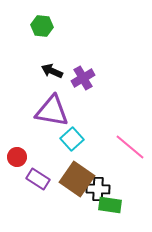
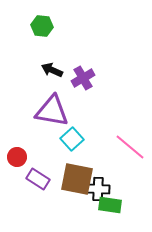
black arrow: moved 1 px up
brown square: rotated 24 degrees counterclockwise
